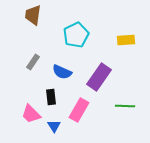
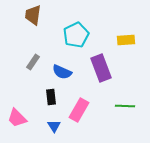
purple rectangle: moved 2 px right, 9 px up; rotated 56 degrees counterclockwise
pink trapezoid: moved 14 px left, 4 px down
